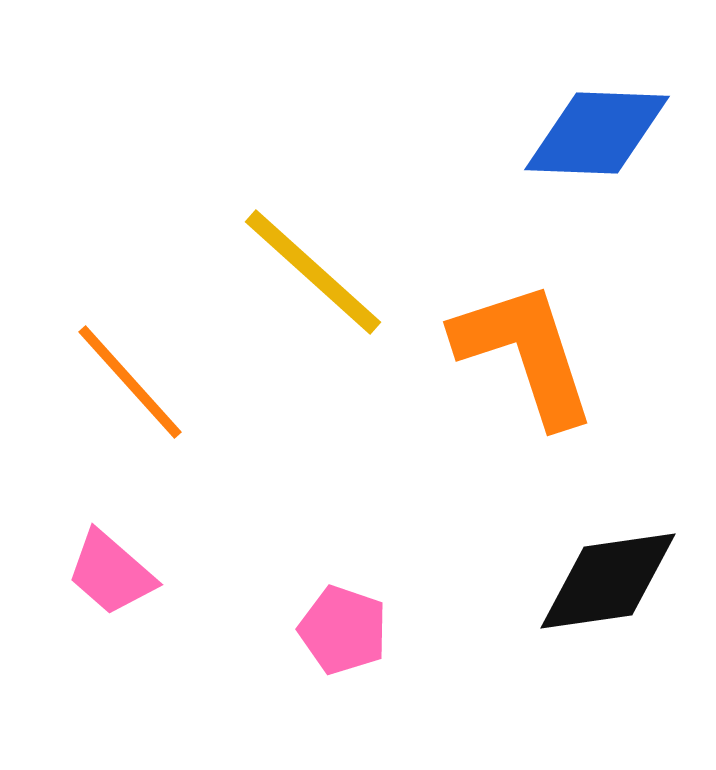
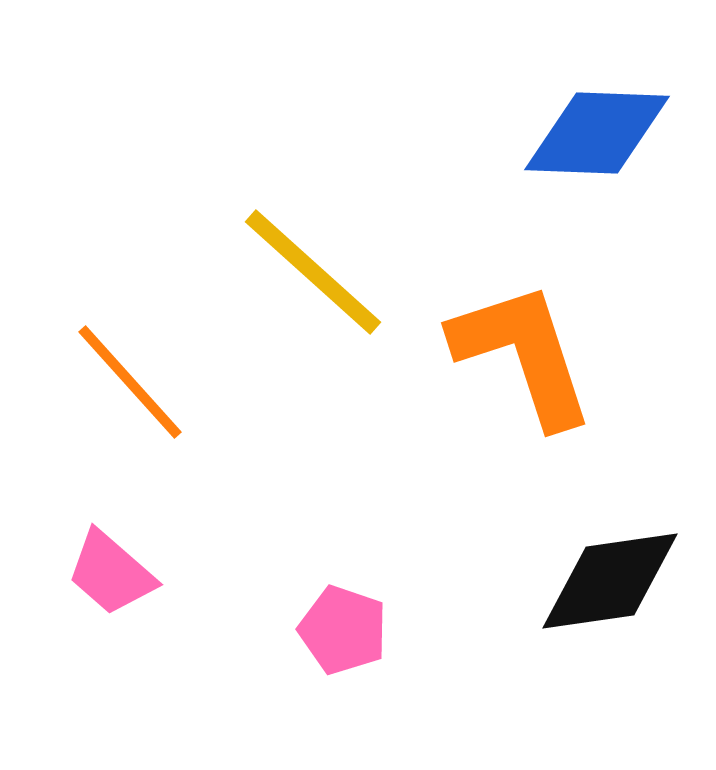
orange L-shape: moved 2 px left, 1 px down
black diamond: moved 2 px right
